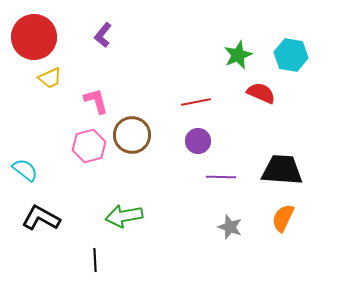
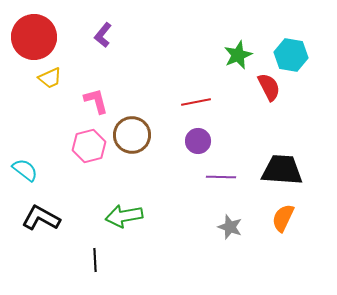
red semicircle: moved 8 px right, 6 px up; rotated 40 degrees clockwise
